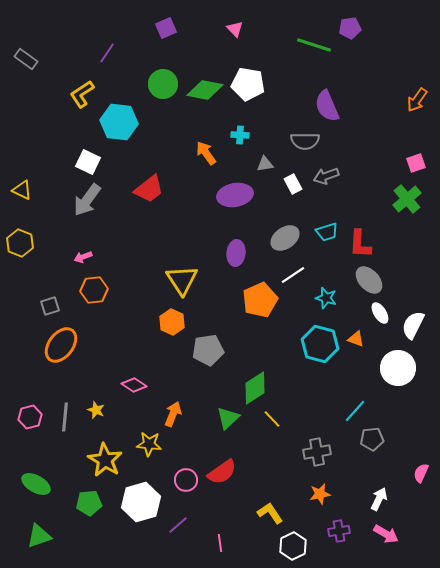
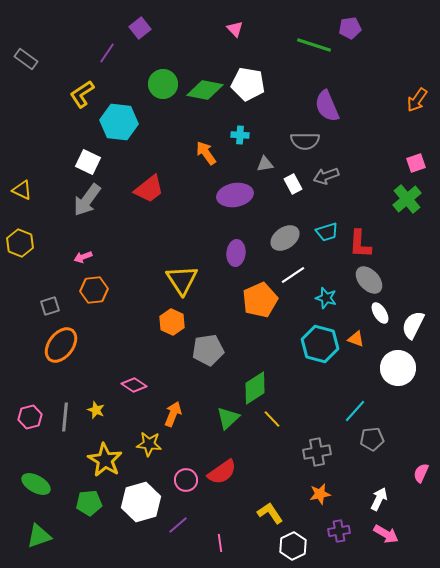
purple square at (166, 28): moved 26 px left; rotated 15 degrees counterclockwise
